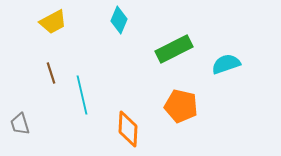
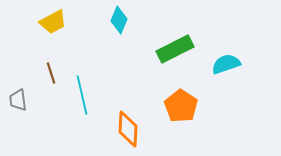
green rectangle: moved 1 px right
orange pentagon: rotated 20 degrees clockwise
gray trapezoid: moved 2 px left, 24 px up; rotated 10 degrees clockwise
